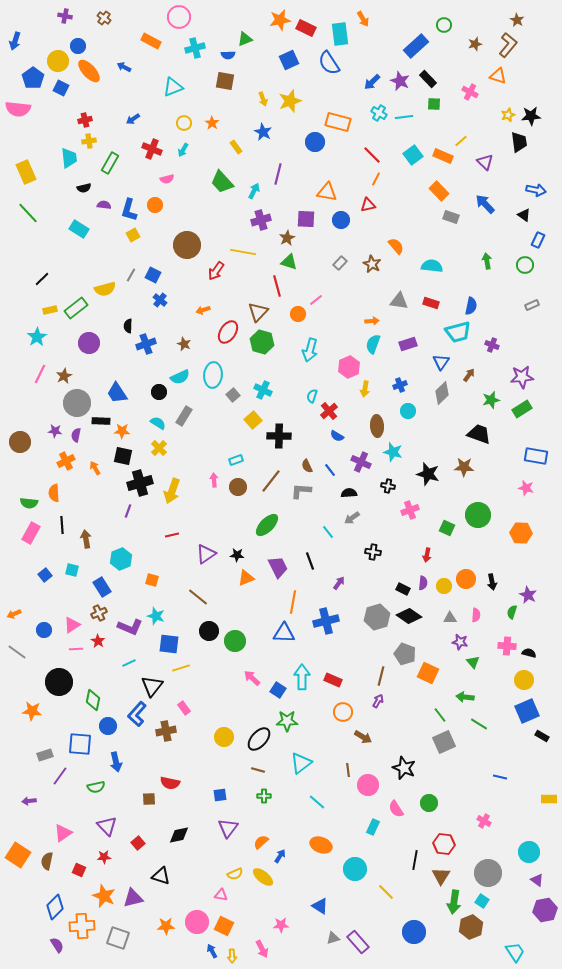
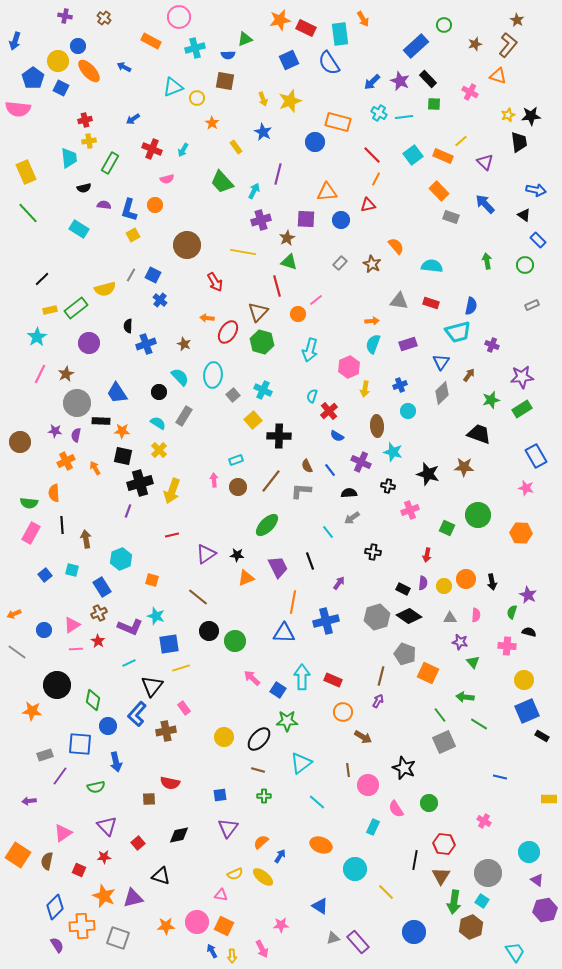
yellow circle at (184, 123): moved 13 px right, 25 px up
orange triangle at (327, 192): rotated 15 degrees counterclockwise
blue rectangle at (538, 240): rotated 70 degrees counterclockwise
red arrow at (216, 271): moved 1 px left, 11 px down; rotated 66 degrees counterclockwise
orange arrow at (203, 310): moved 4 px right, 8 px down; rotated 24 degrees clockwise
brown star at (64, 376): moved 2 px right, 2 px up
cyan semicircle at (180, 377): rotated 108 degrees counterclockwise
yellow cross at (159, 448): moved 2 px down
blue rectangle at (536, 456): rotated 50 degrees clockwise
blue square at (169, 644): rotated 15 degrees counterclockwise
black semicircle at (529, 653): moved 21 px up
black circle at (59, 682): moved 2 px left, 3 px down
